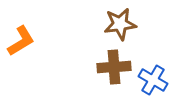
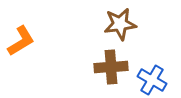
brown cross: moved 3 px left
blue cross: moved 1 px left
